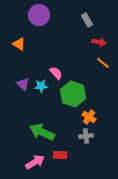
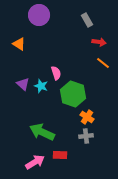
pink semicircle: rotated 24 degrees clockwise
cyan star: rotated 24 degrees clockwise
orange cross: moved 2 px left
